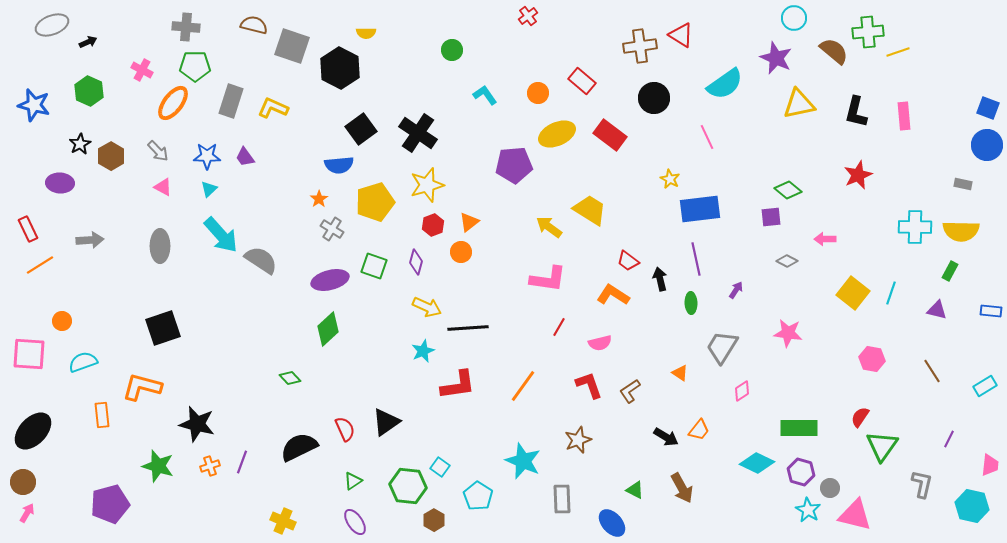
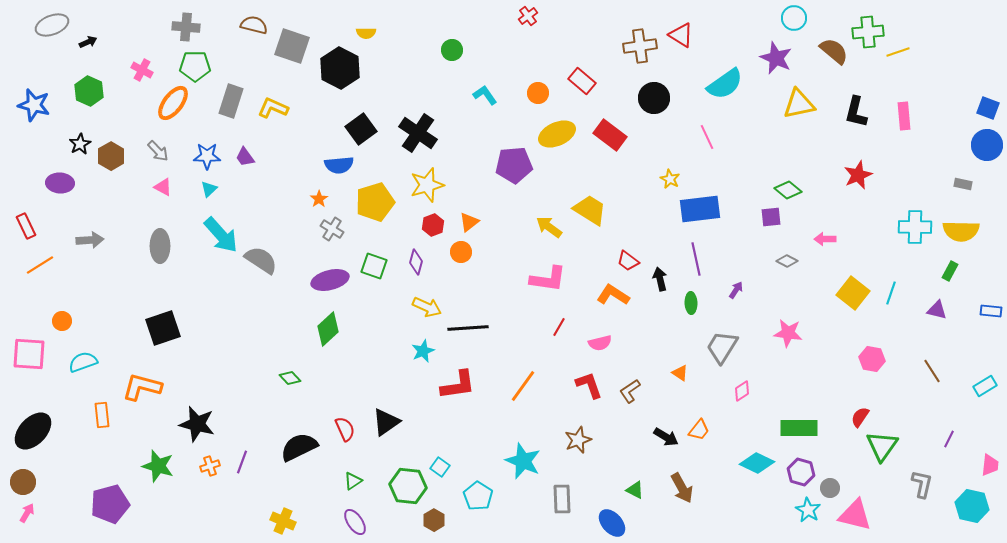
red rectangle at (28, 229): moved 2 px left, 3 px up
